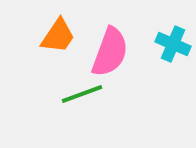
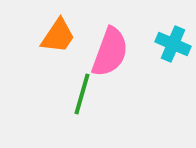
green line: rotated 54 degrees counterclockwise
